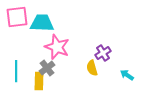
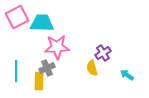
pink square: rotated 20 degrees counterclockwise
pink star: rotated 25 degrees counterclockwise
gray cross: rotated 14 degrees clockwise
